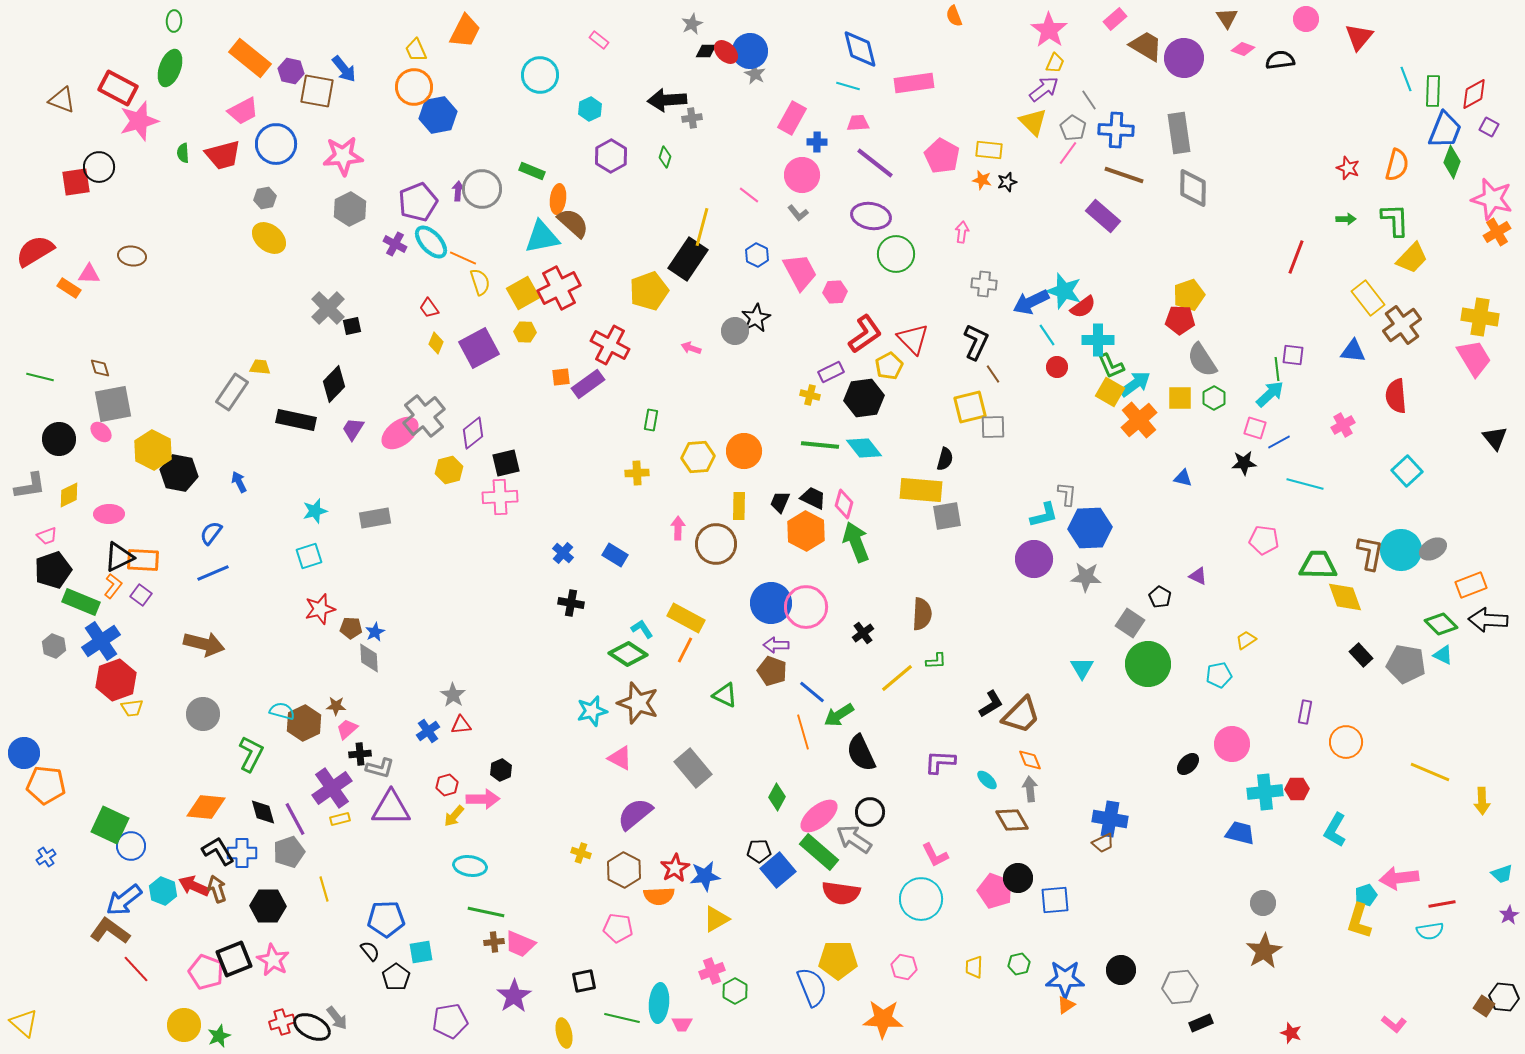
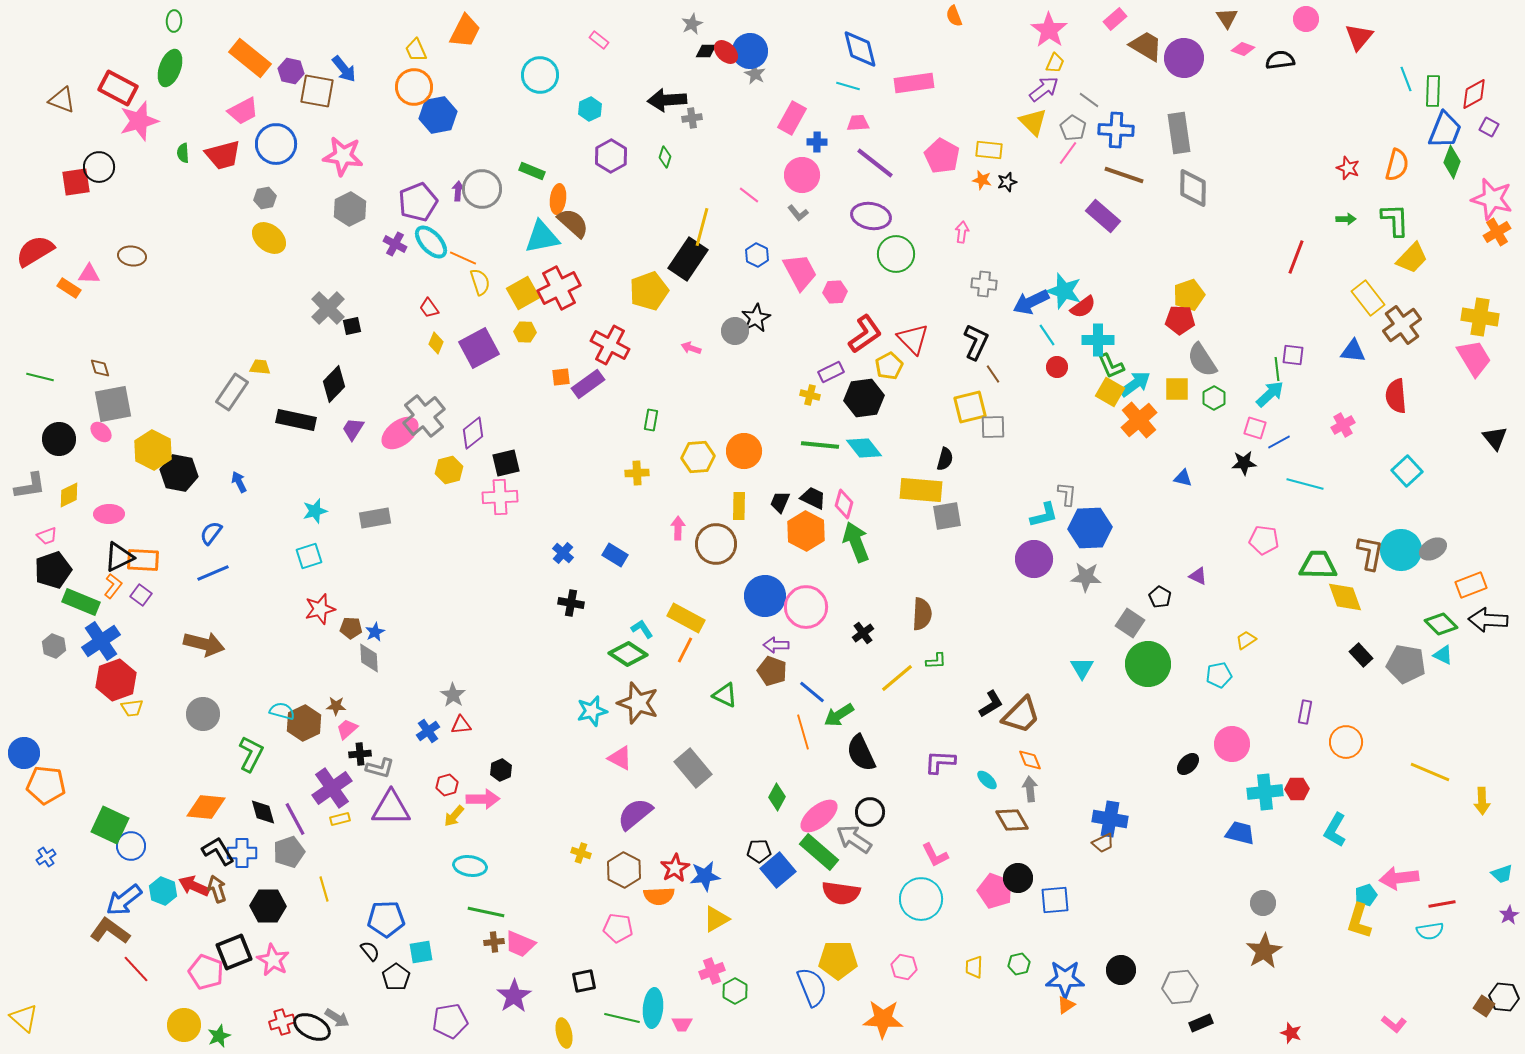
gray line at (1089, 100): rotated 20 degrees counterclockwise
pink star at (343, 156): rotated 12 degrees clockwise
yellow square at (1180, 398): moved 3 px left, 9 px up
blue circle at (771, 603): moved 6 px left, 7 px up
black square at (234, 959): moved 7 px up
cyan ellipse at (659, 1003): moved 6 px left, 5 px down
gray arrow at (337, 1018): rotated 20 degrees counterclockwise
yellow triangle at (24, 1023): moved 5 px up
